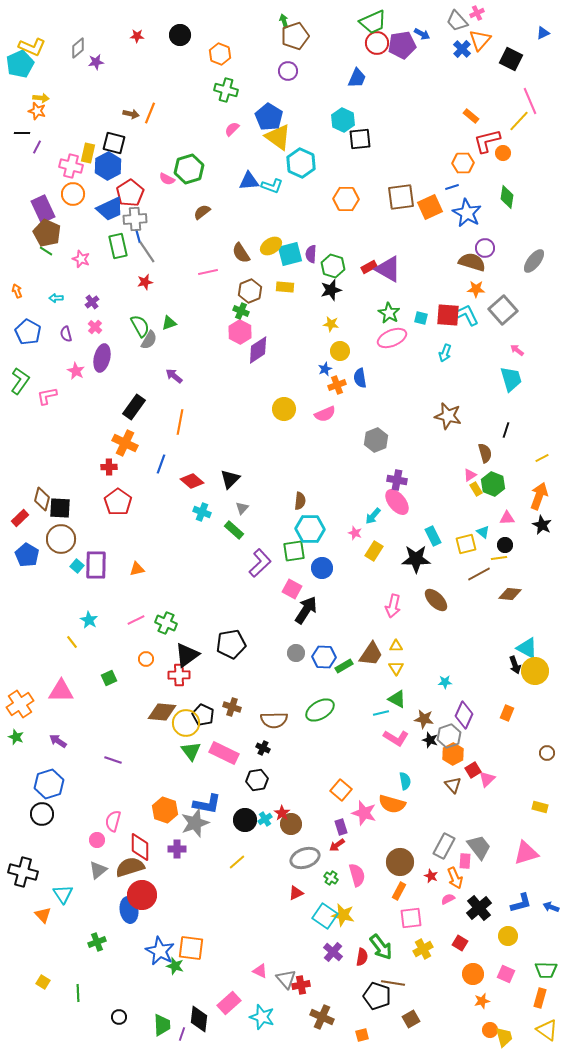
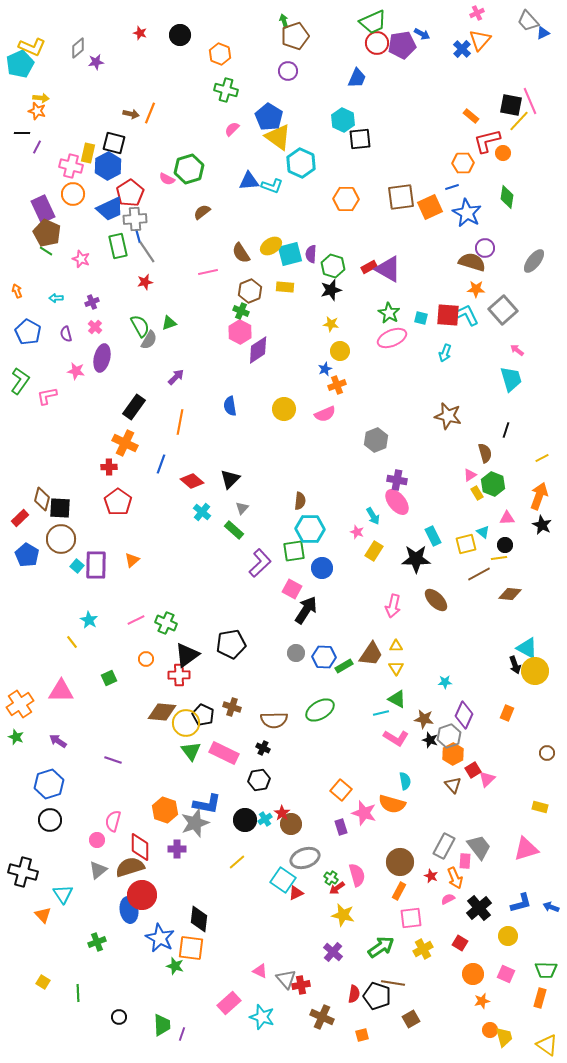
gray trapezoid at (457, 21): moved 71 px right
red star at (137, 36): moved 3 px right, 3 px up; rotated 16 degrees clockwise
black square at (511, 59): moved 46 px down; rotated 15 degrees counterclockwise
purple cross at (92, 302): rotated 16 degrees clockwise
pink star at (76, 371): rotated 18 degrees counterclockwise
purple arrow at (174, 376): moved 2 px right, 1 px down; rotated 96 degrees clockwise
blue semicircle at (360, 378): moved 130 px left, 28 px down
yellow rectangle at (476, 489): moved 1 px right, 4 px down
cyan cross at (202, 512): rotated 18 degrees clockwise
cyan arrow at (373, 516): rotated 72 degrees counterclockwise
pink star at (355, 533): moved 2 px right, 1 px up
orange triangle at (137, 569): moved 5 px left, 9 px up; rotated 28 degrees counterclockwise
black hexagon at (257, 780): moved 2 px right
black circle at (42, 814): moved 8 px right, 6 px down
red arrow at (337, 845): moved 43 px down
pink triangle at (526, 853): moved 4 px up
cyan square at (325, 916): moved 42 px left, 36 px up
green arrow at (381, 947): rotated 88 degrees counterclockwise
blue star at (160, 951): moved 13 px up
red semicircle at (362, 957): moved 8 px left, 37 px down
black diamond at (199, 1019): moved 100 px up
yellow triangle at (547, 1030): moved 15 px down
